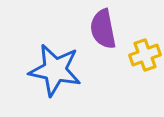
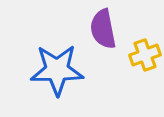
blue star: moved 2 px right; rotated 12 degrees counterclockwise
